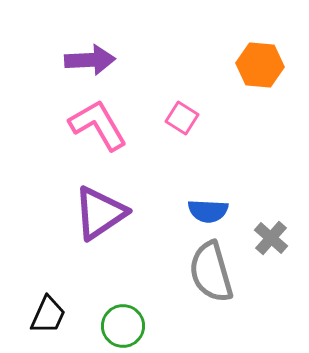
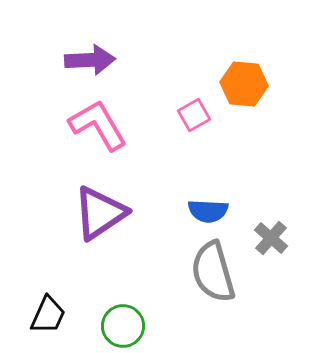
orange hexagon: moved 16 px left, 19 px down
pink square: moved 12 px right, 3 px up; rotated 28 degrees clockwise
gray semicircle: moved 2 px right
